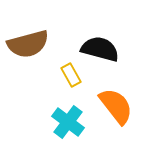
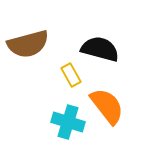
orange semicircle: moved 9 px left
cyan cross: rotated 20 degrees counterclockwise
